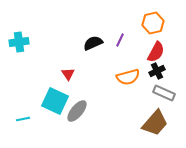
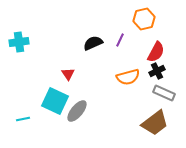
orange hexagon: moved 9 px left, 4 px up
brown trapezoid: rotated 12 degrees clockwise
